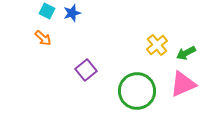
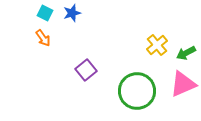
cyan square: moved 2 px left, 2 px down
orange arrow: rotated 12 degrees clockwise
